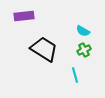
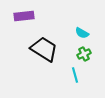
cyan semicircle: moved 1 px left, 2 px down
green cross: moved 4 px down
